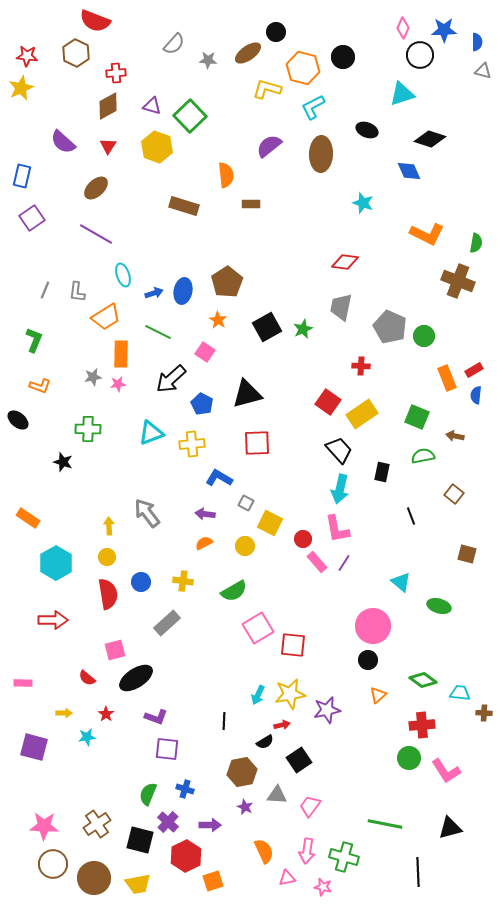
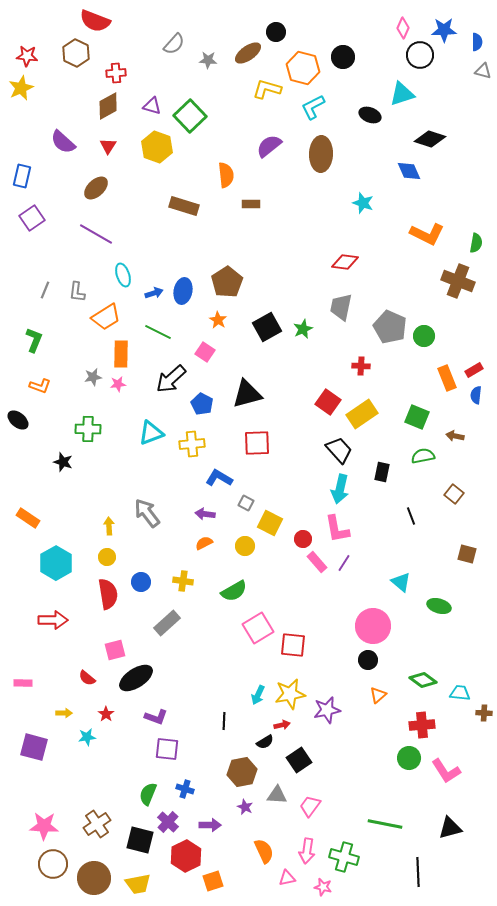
black ellipse at (367, 130): moved 3 px right, 15 px up
